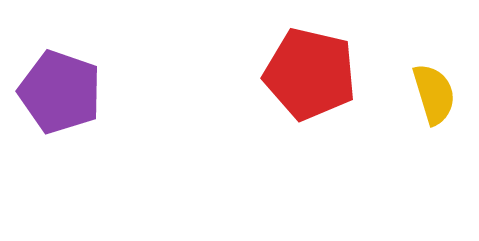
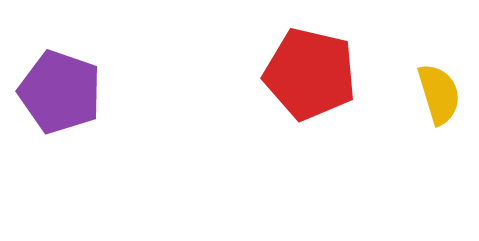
yellow semicircle: moved 5 px right
